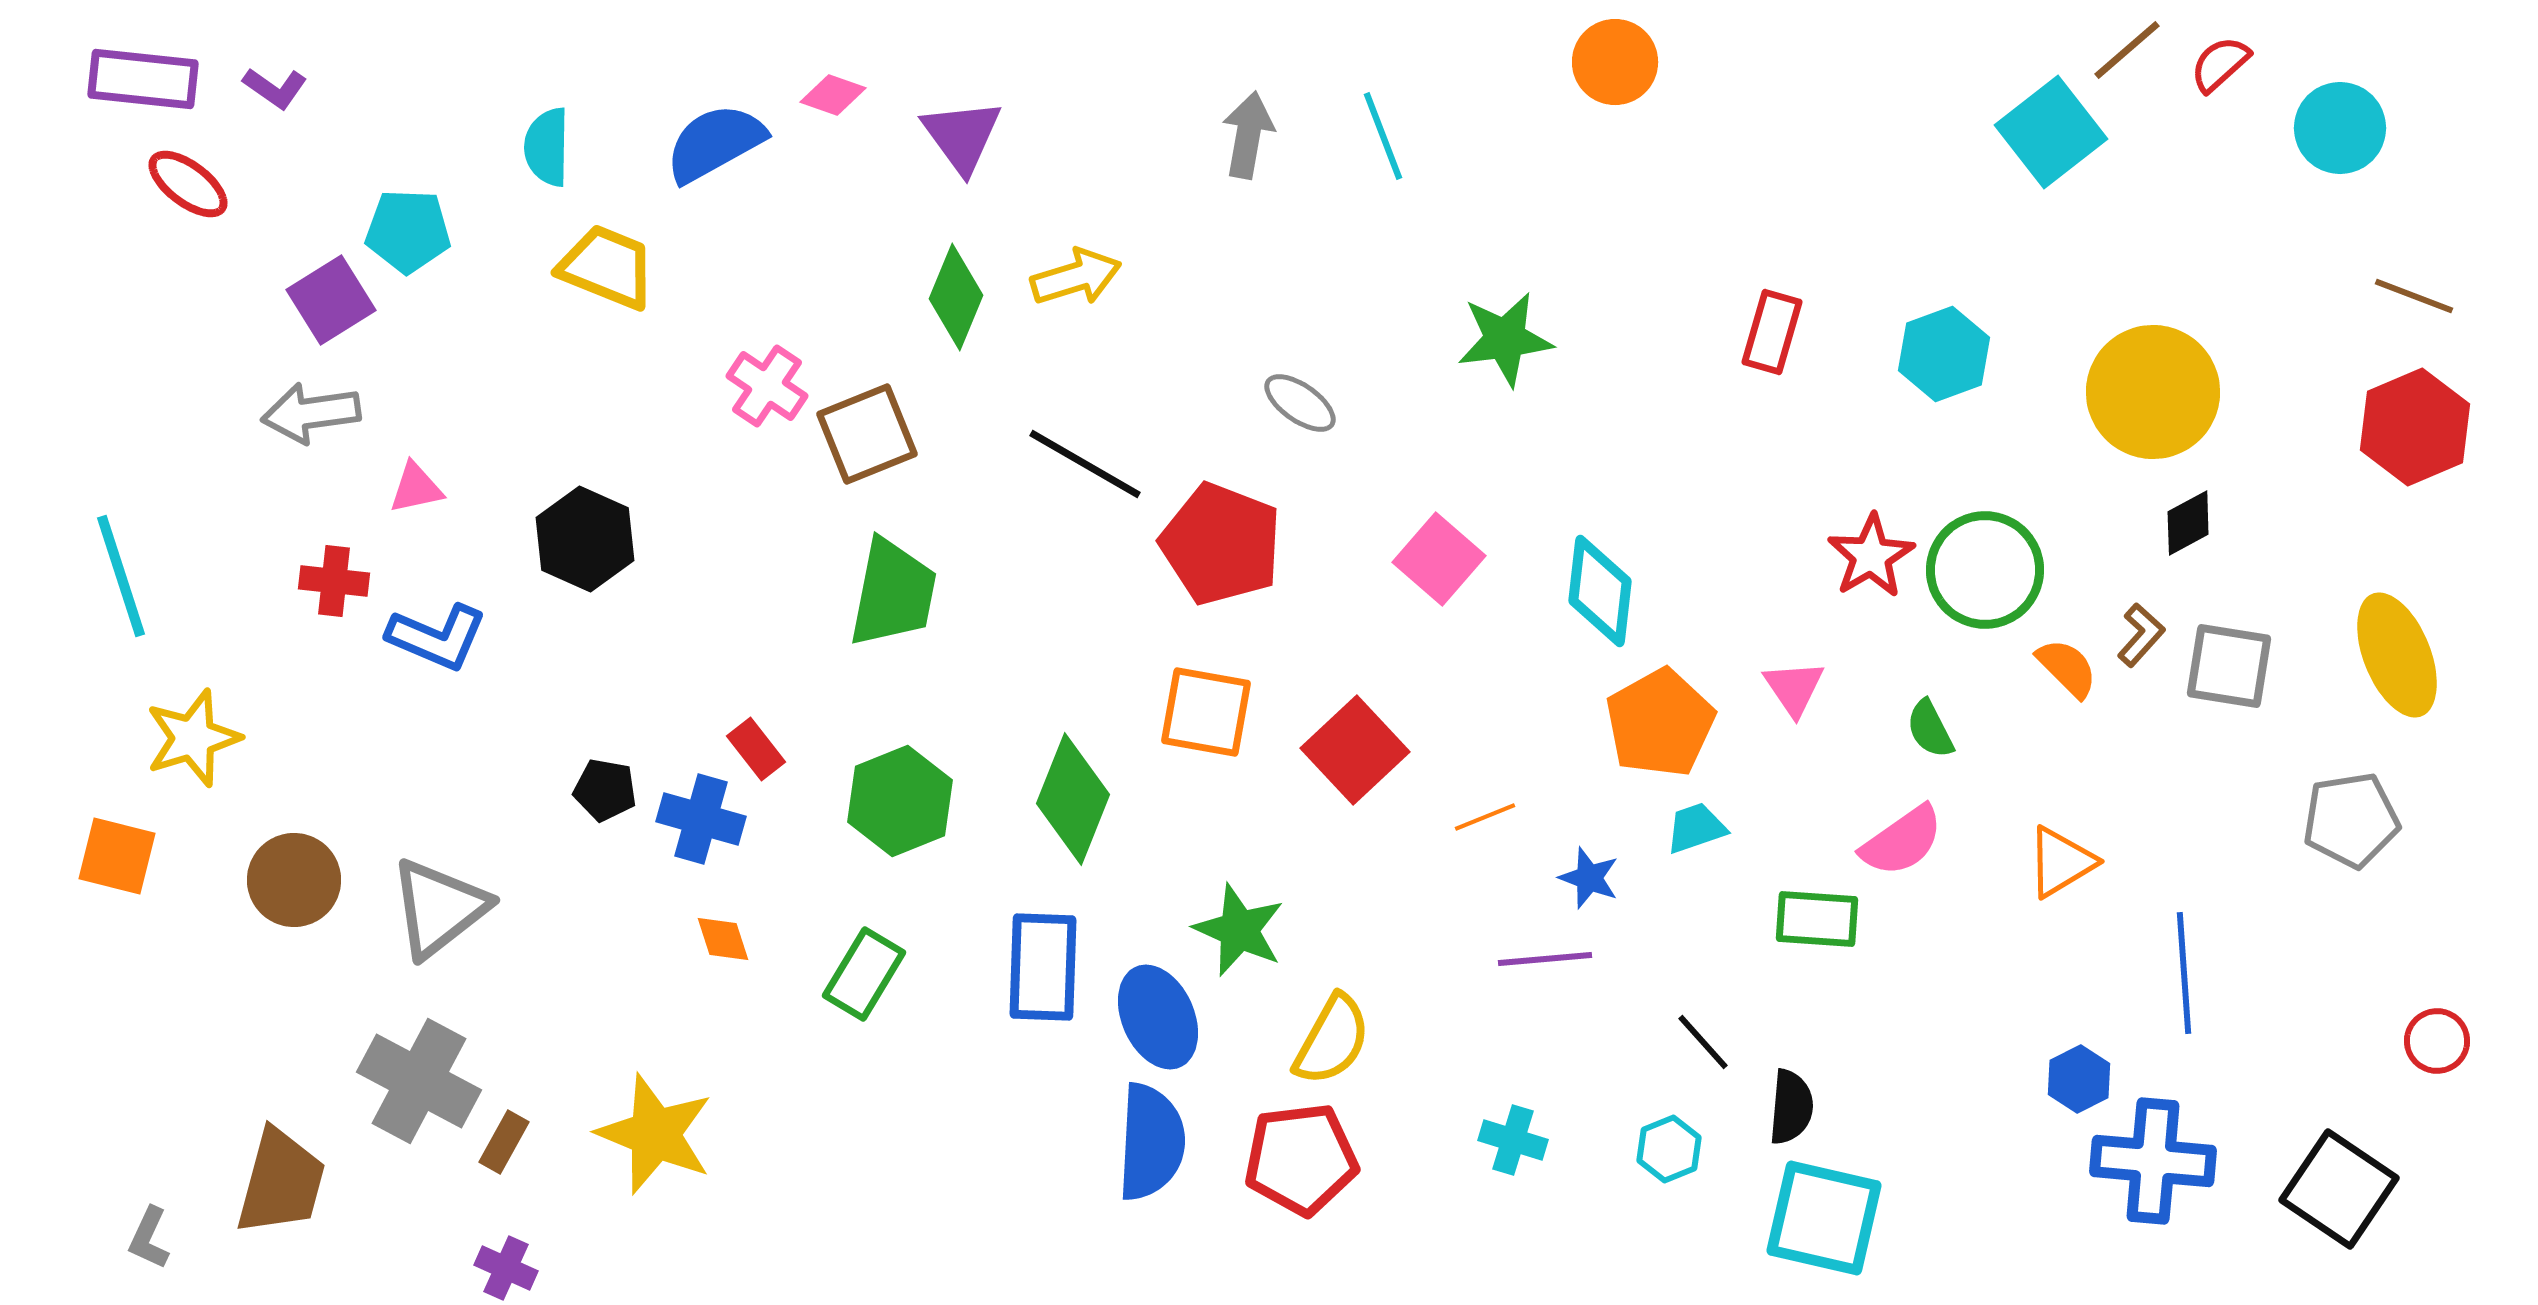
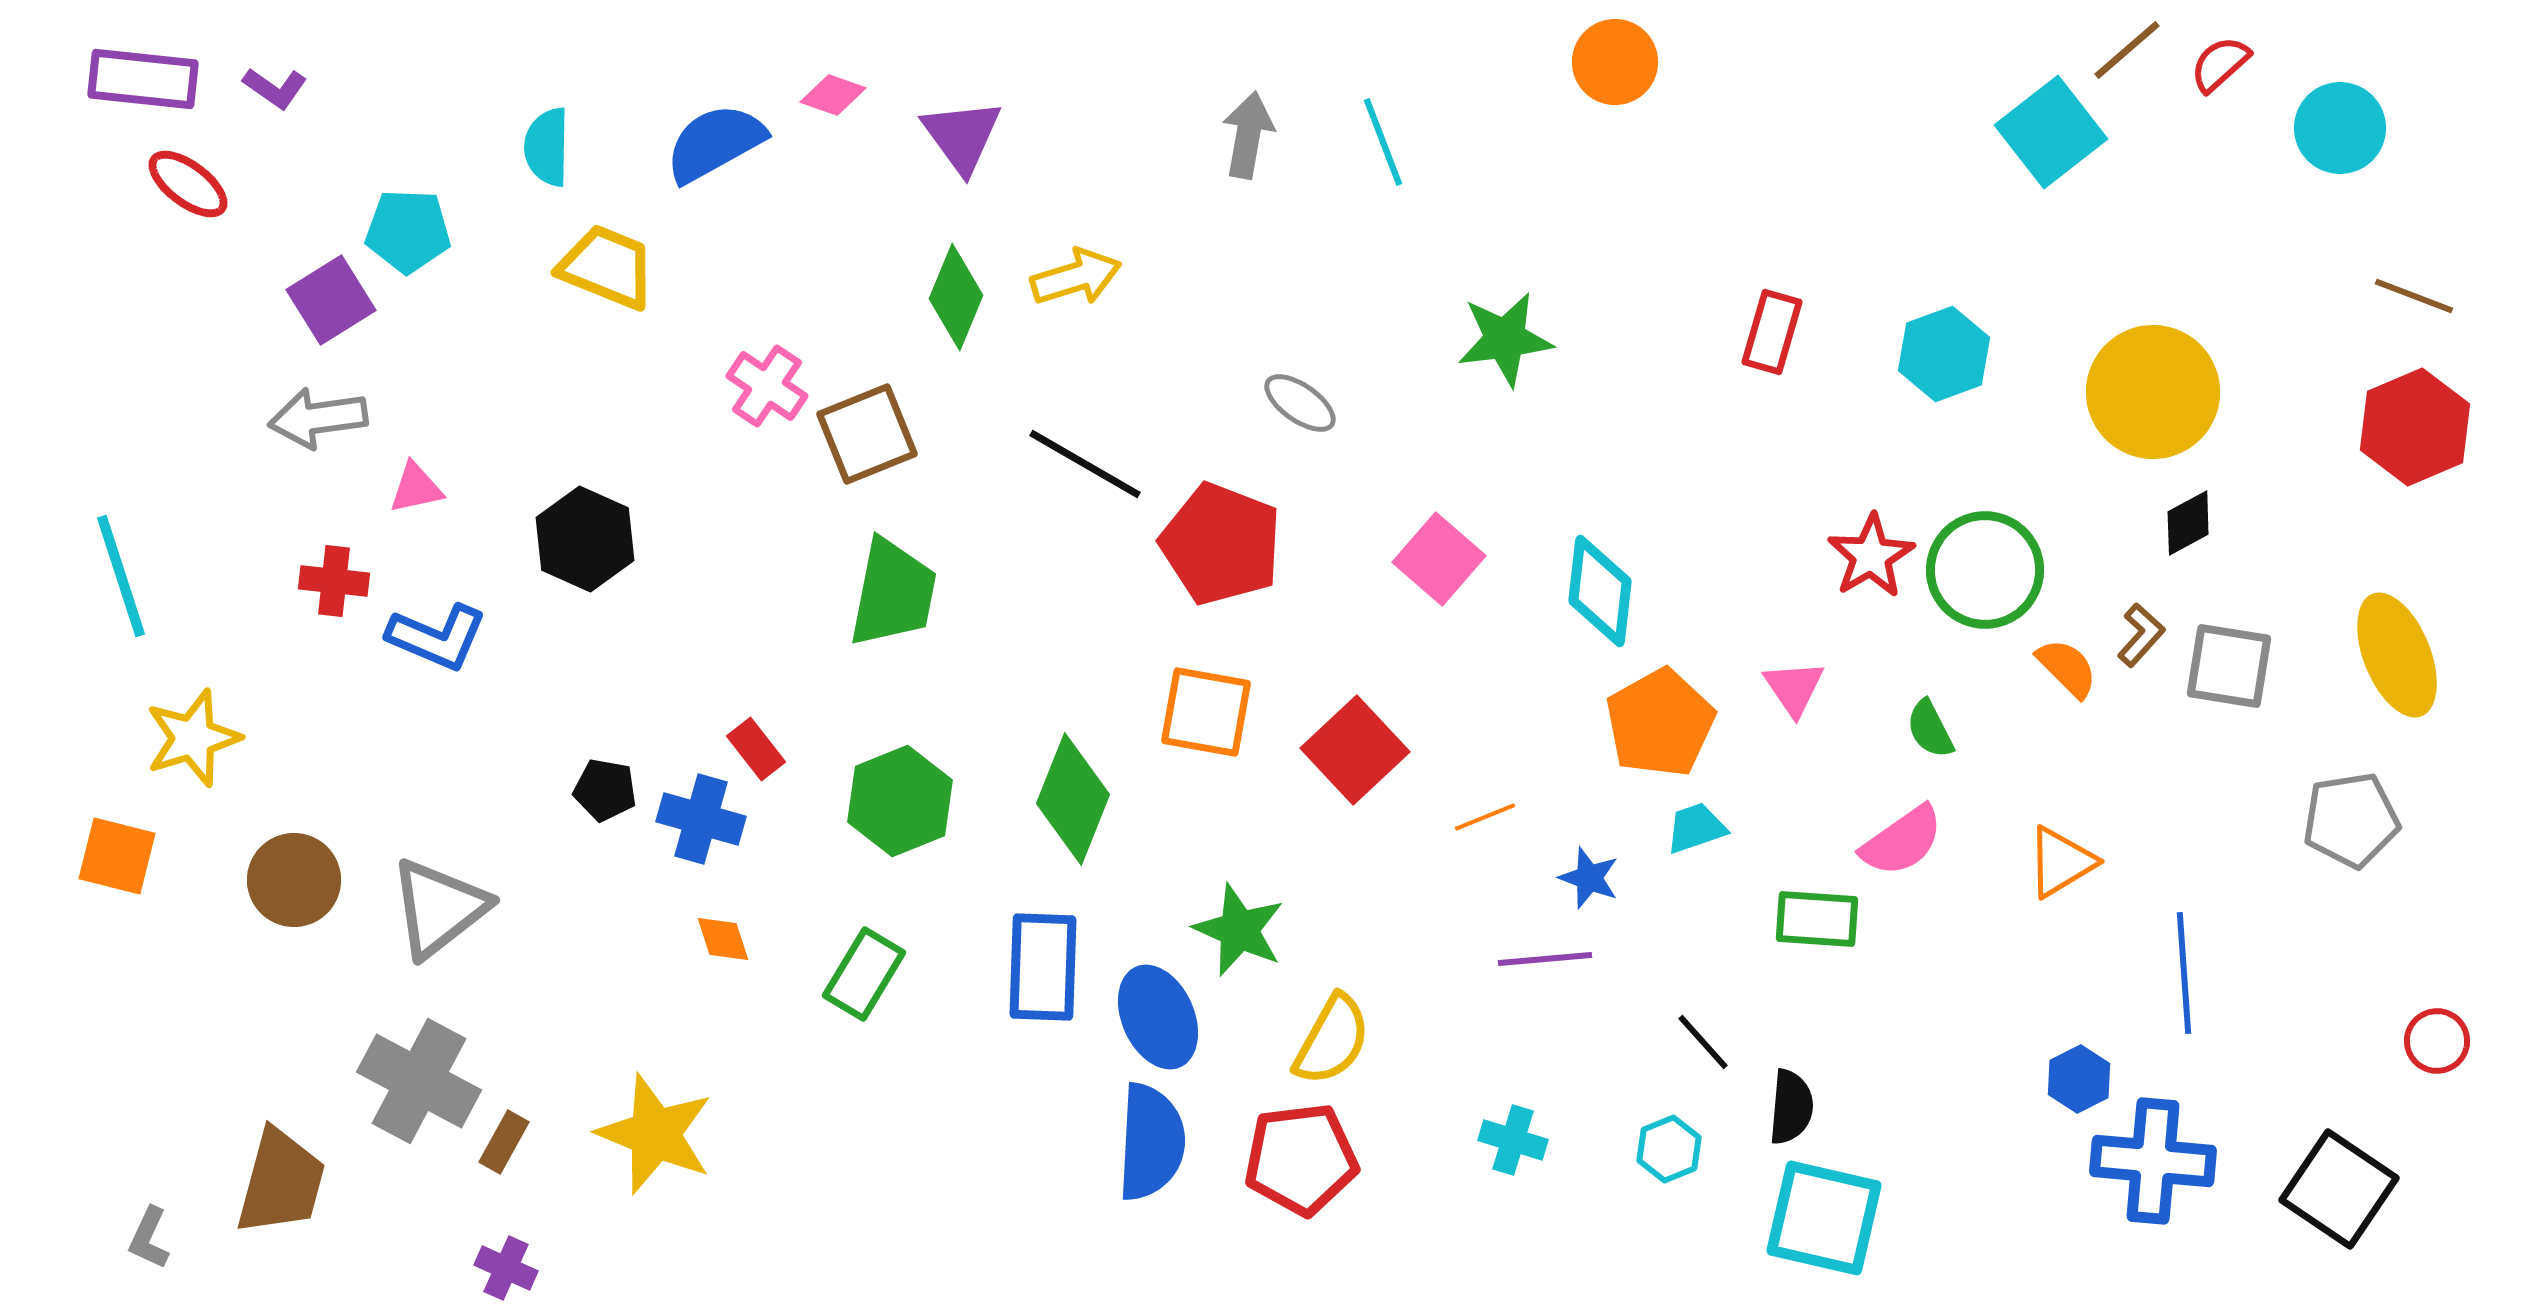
cyan line at (1383, 136): moved 6 px down
gray arrow at (311, 413): moved 7 px right, 5 px down
